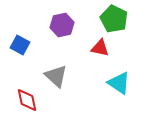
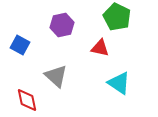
green pentagon: moved 3 px right, 2 px up
